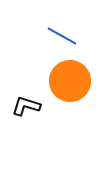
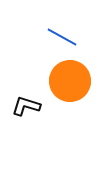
blue line: moved 1 px down
